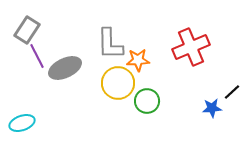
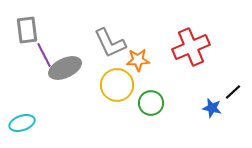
gray rectangle: rotated 40 degrees counterclockwise
gray L-shape: moved 1 px up; rotated 24 degrees counterclockwise
purple line: moved 7 px right, 1 px up
yellow circle: moved 1 px left, 2 px down
black line: moved 1 px right
green circle: moved 4 px right, 2 px down
blue star: rotated 18 degrees clockwise
